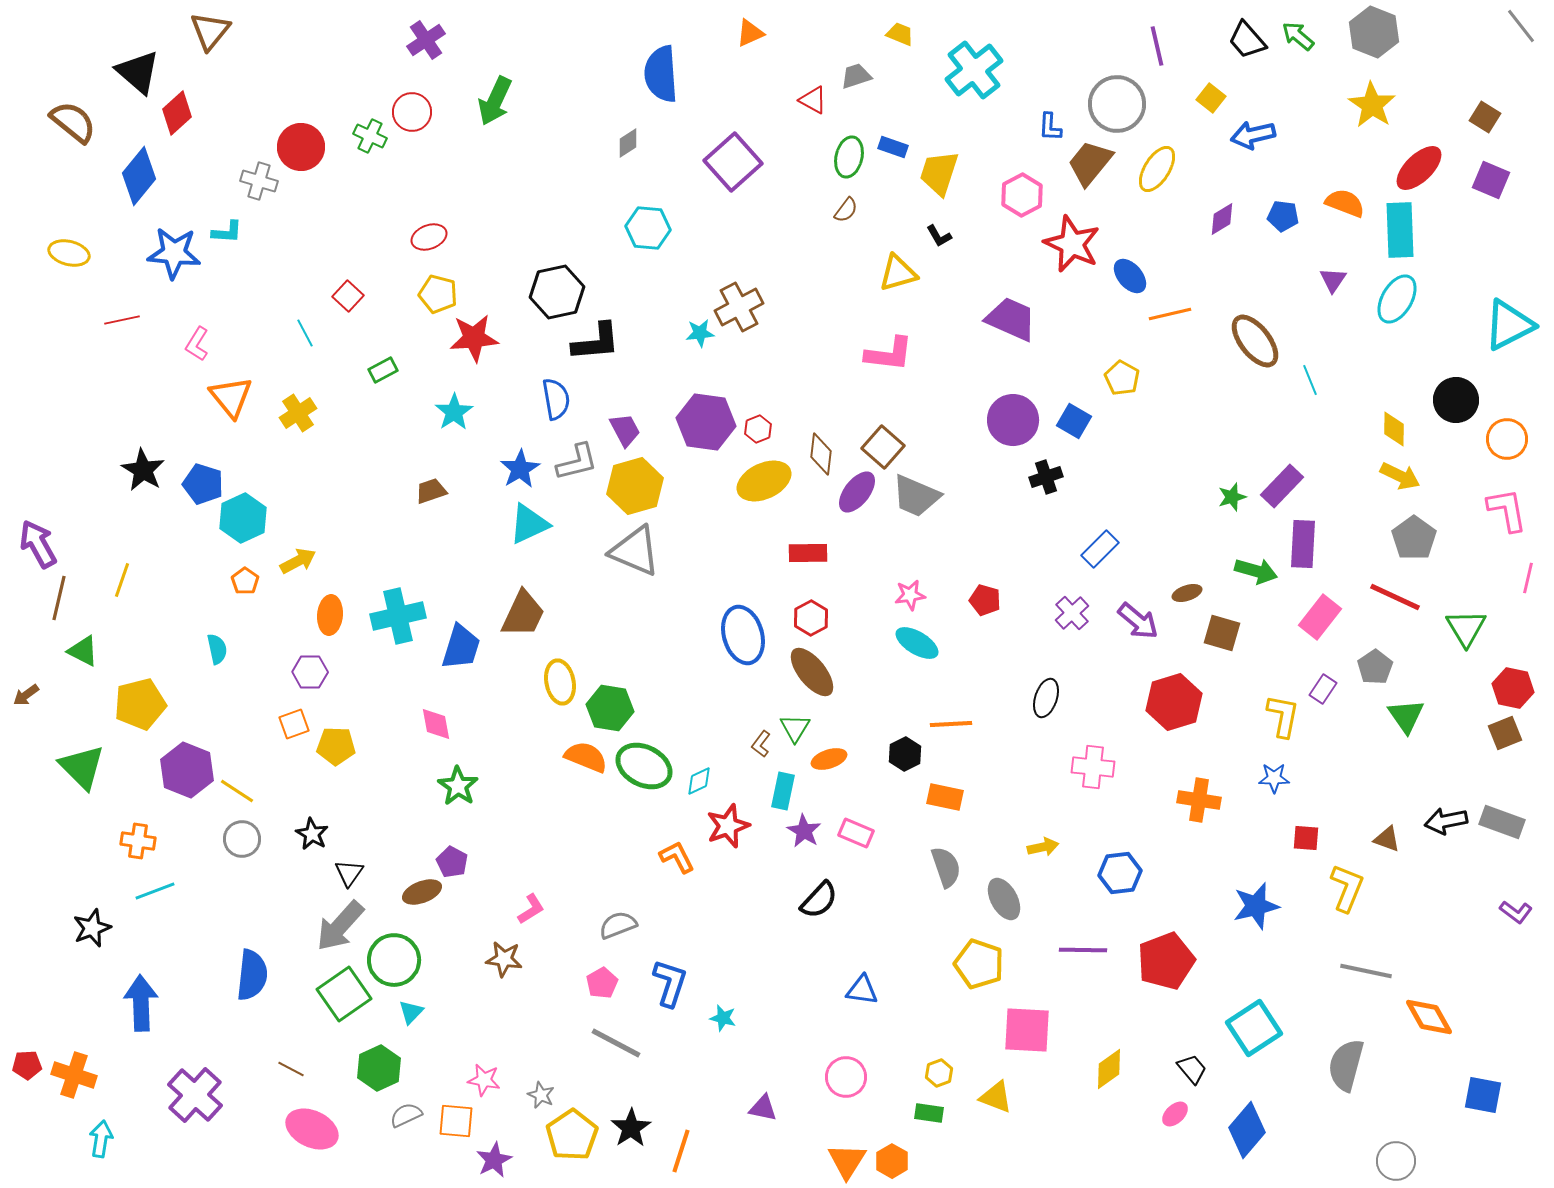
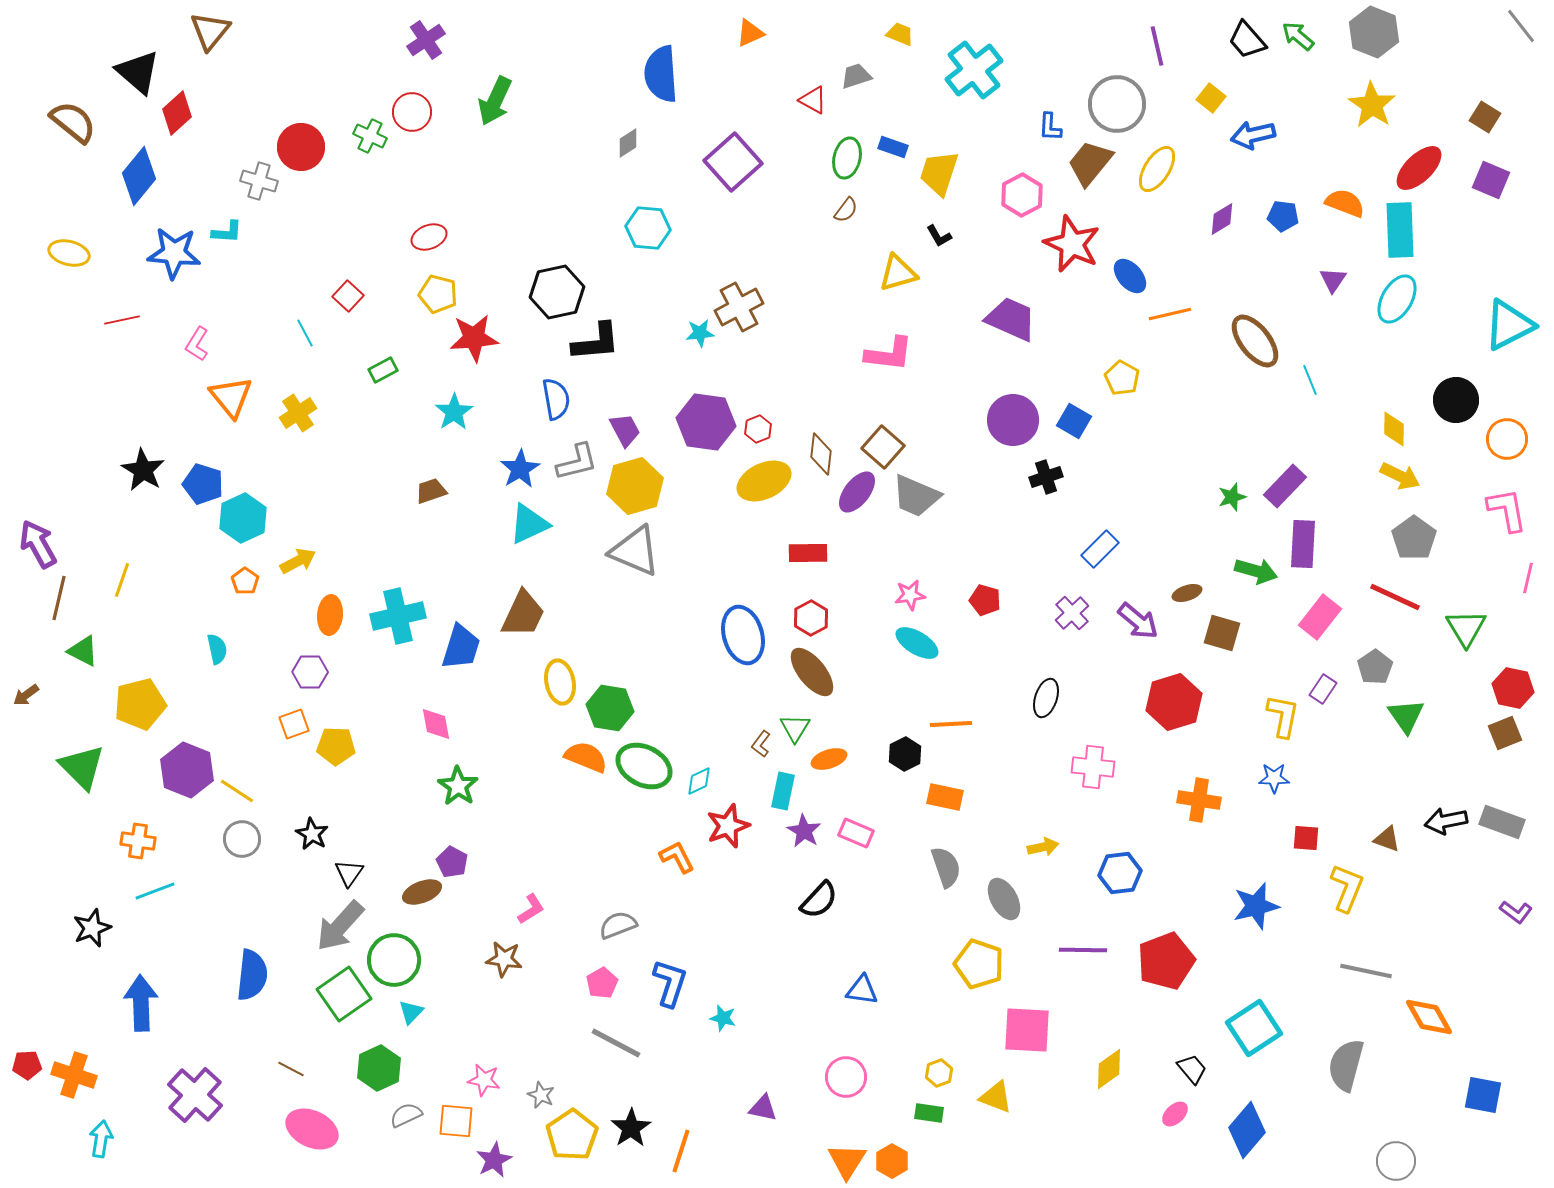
green ellipse at (849, 157): moved 2 px left, 1 px down
purple rectangle at (1282, 486): moved 3 px right
